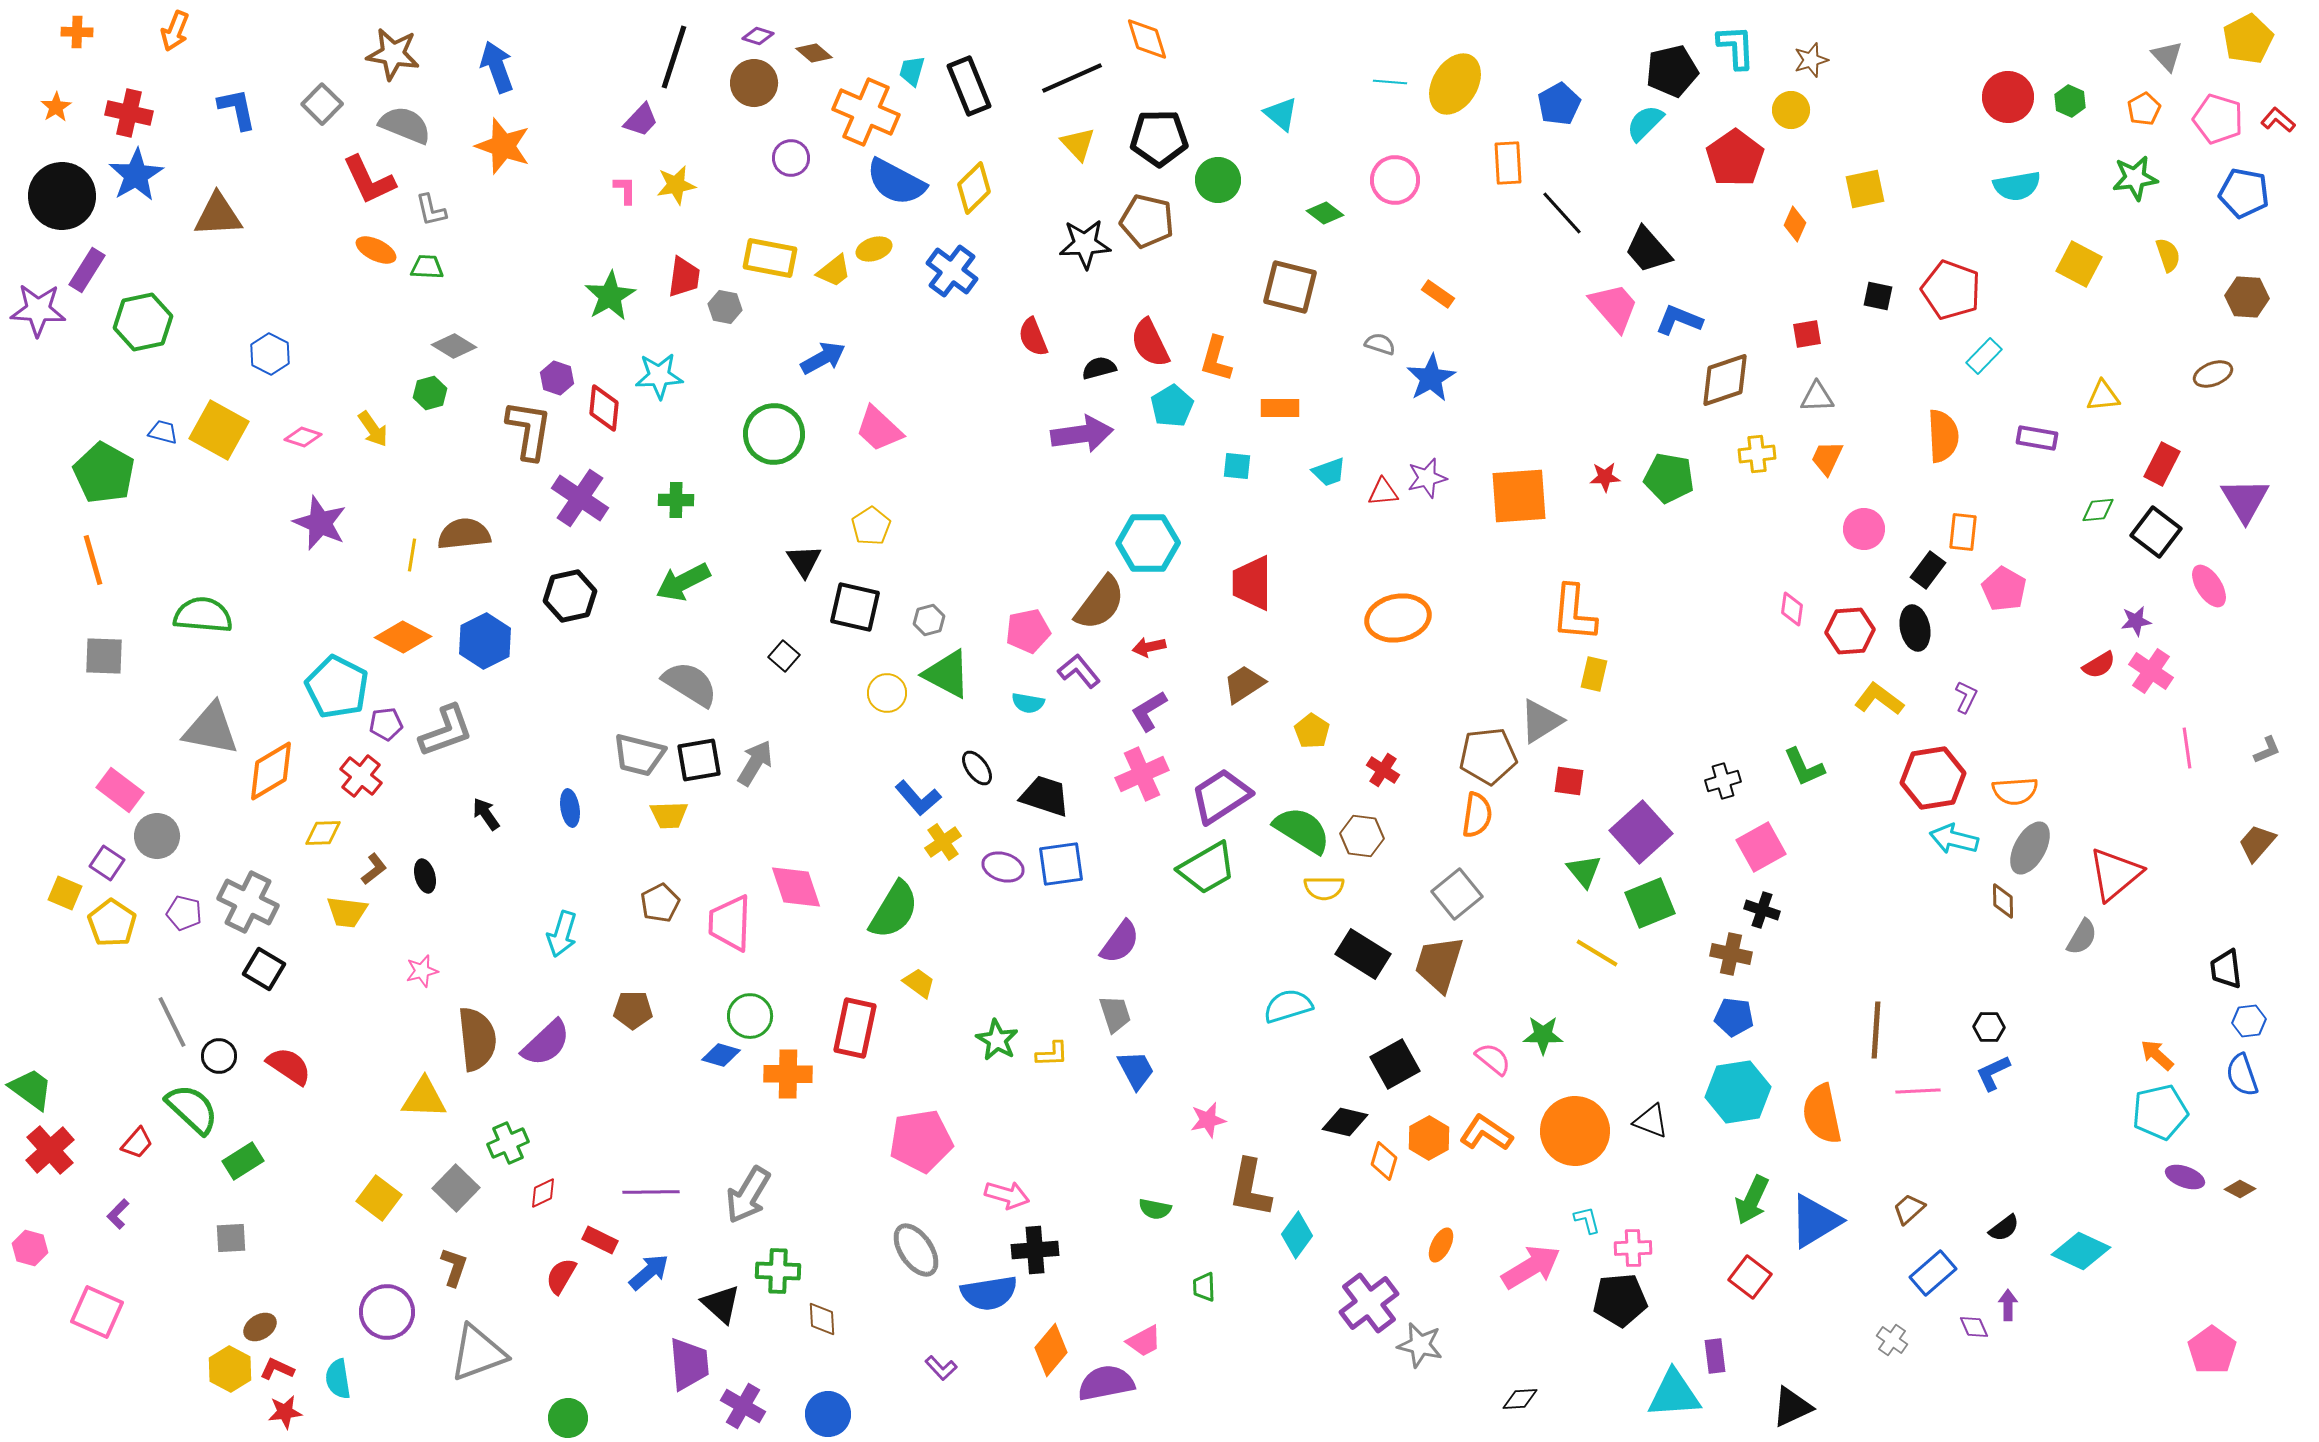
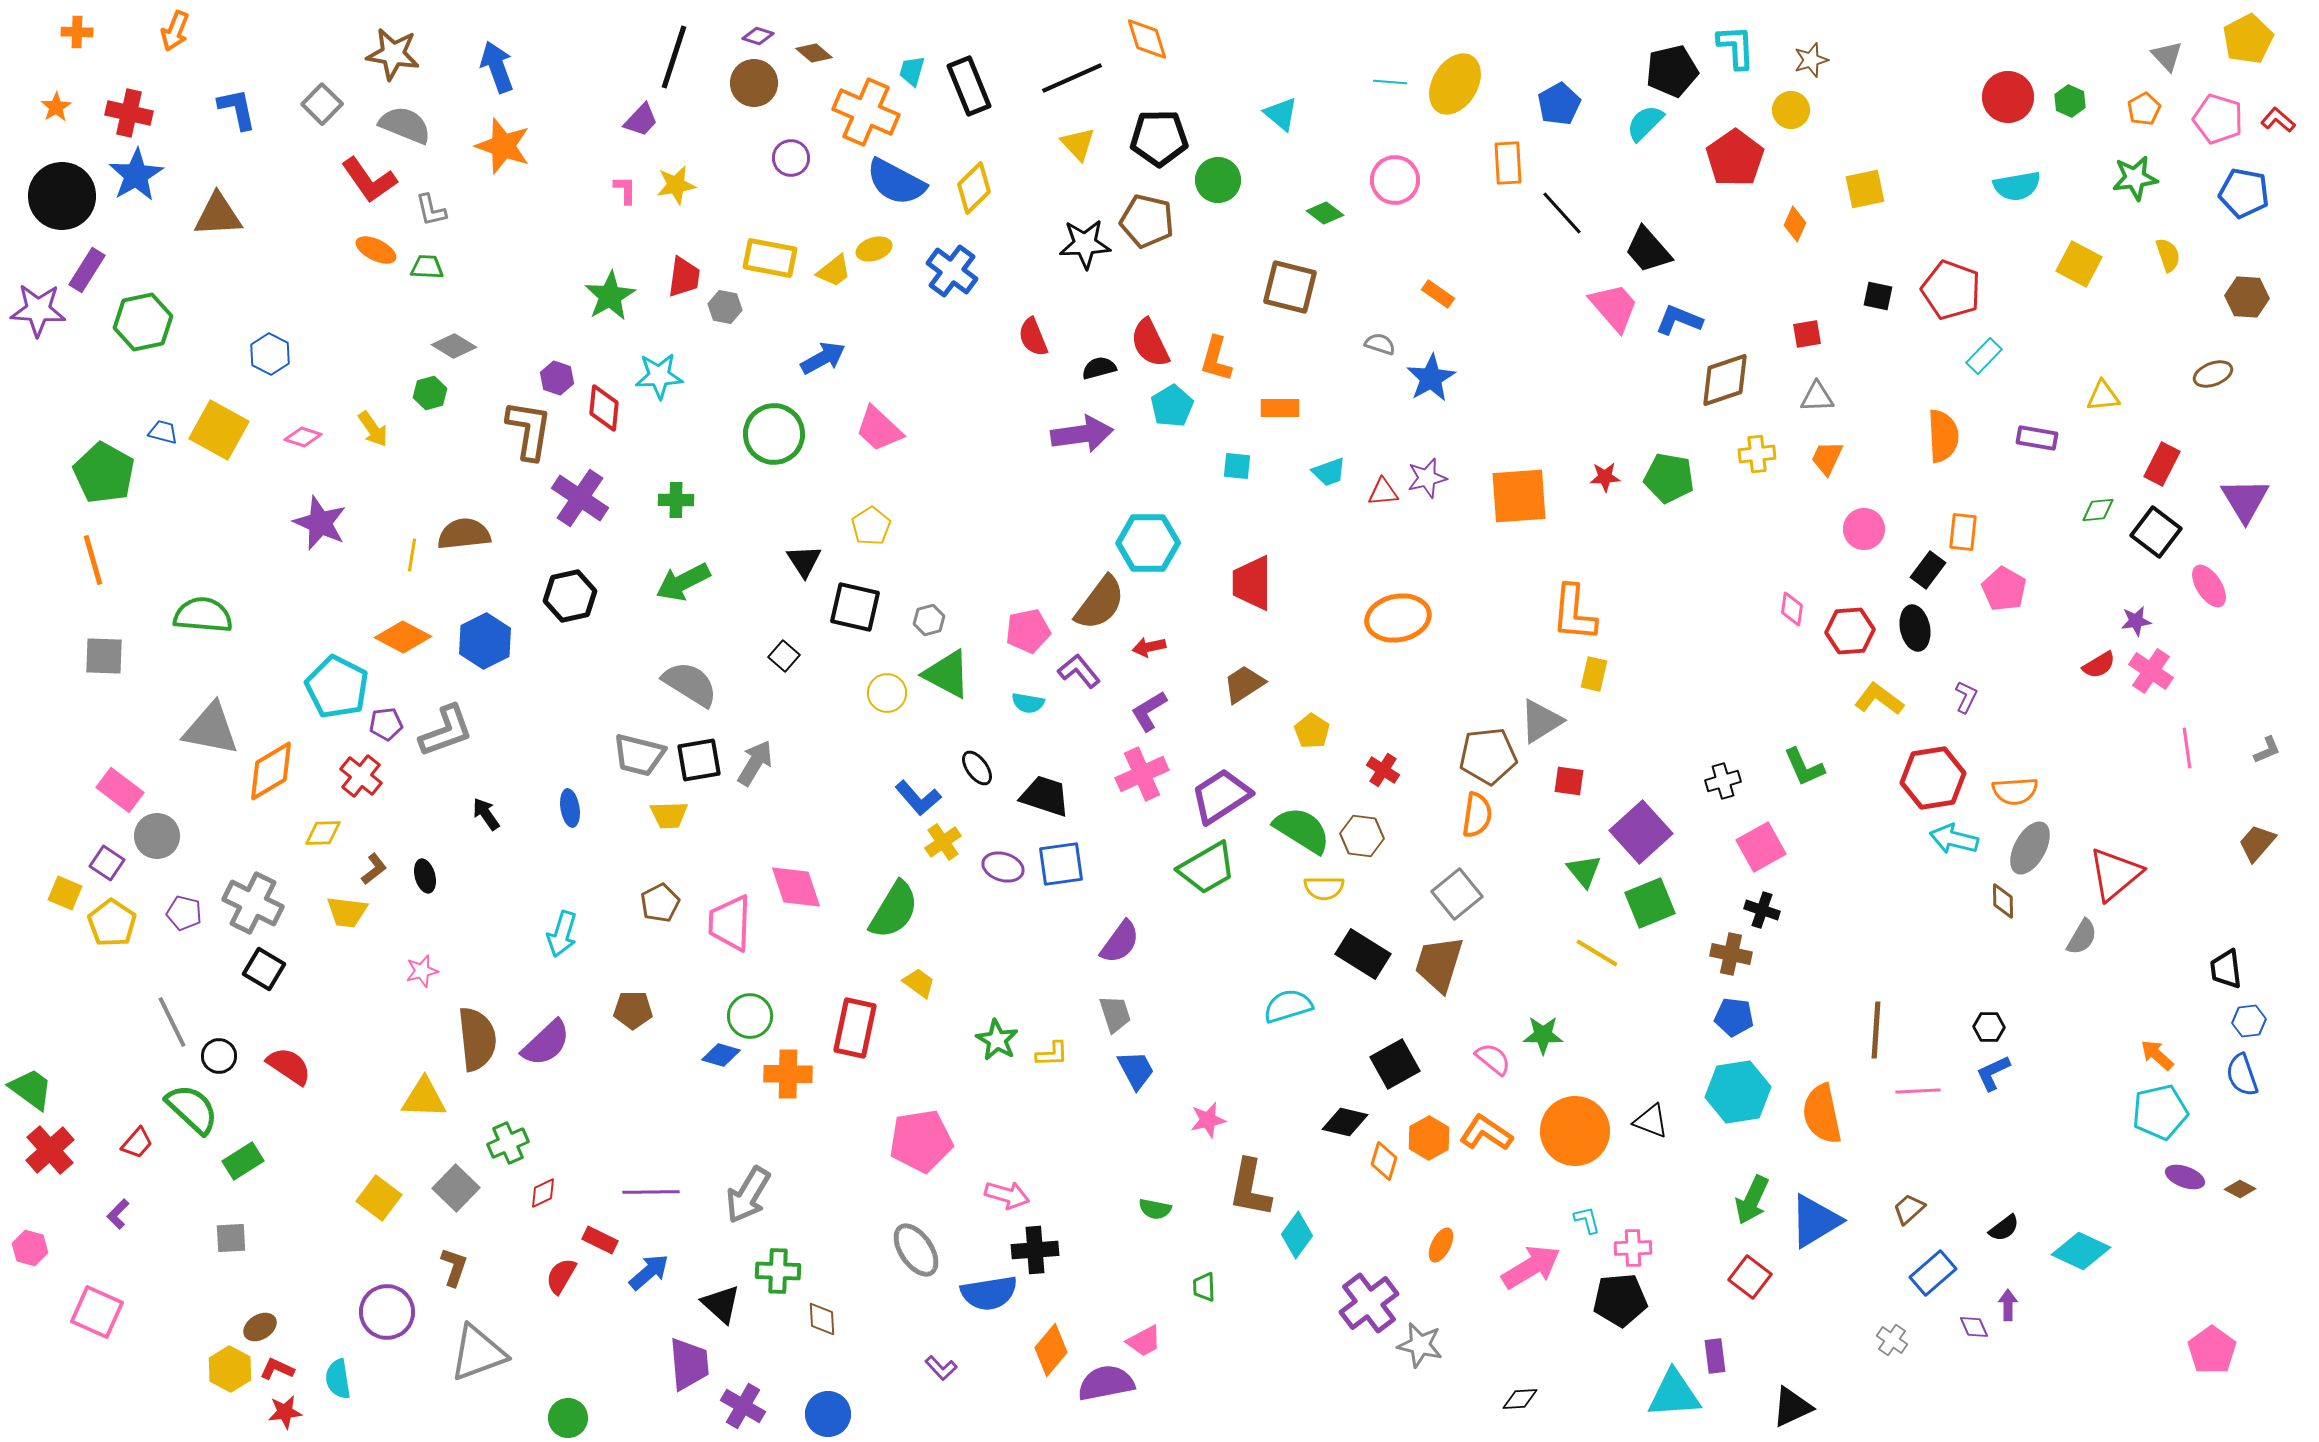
red L-shape at (369, 180): rotated 10 degrees counterclockwise
gray cross at (248, 902): moved 5 px right, 1 px down
